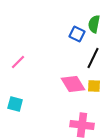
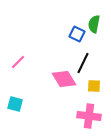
black line: moved 10 px left, 5 px down
pink diamond: moved 9 px left, 5 px up
pink cross: moved 7 px right, 9 px up
